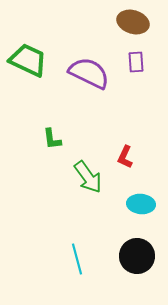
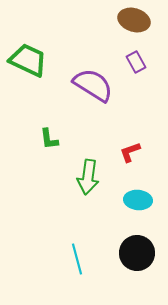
brown ellipse: moved 1 px right, 2 px up
purple rectangle: rotated 25 degrees counterclockwise
purple semicircle: moved 4 px right, 12 px down; rotated 6 degrees clockwise
green L-shape: moved 3 px left
red L-shape: moved 5 px right, 5 px up; rotated 45 degrees clockwise
green arrow: rotated 44 degrees clockwise
cyan ellipse: moved 3 px left, 4 px up
black circle: moved 3 px up
